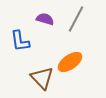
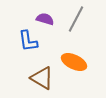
blue L-shape: moved 8 px right
orange ellipse: moved 4 px right; rotated 60 degrees clockwise
brown triangle: rotated 15 degrees counterclockwise
